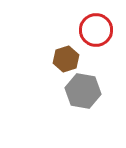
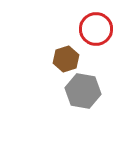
red circle: moved 1 px up
